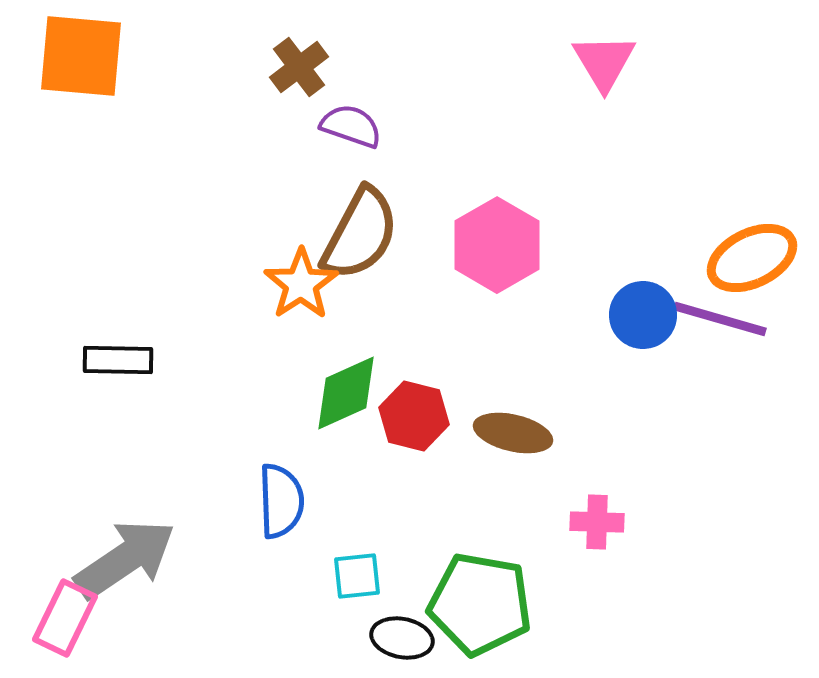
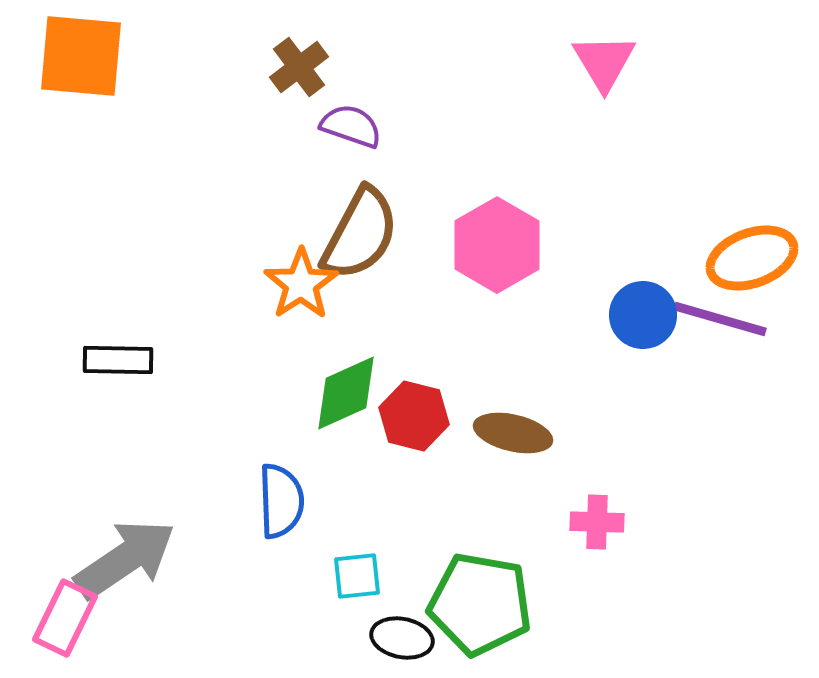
orange ellipse: rotated 6 degrees clockwise
